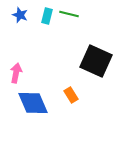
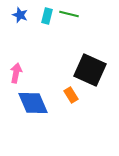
black square: moved 6 px left, 9 px down
